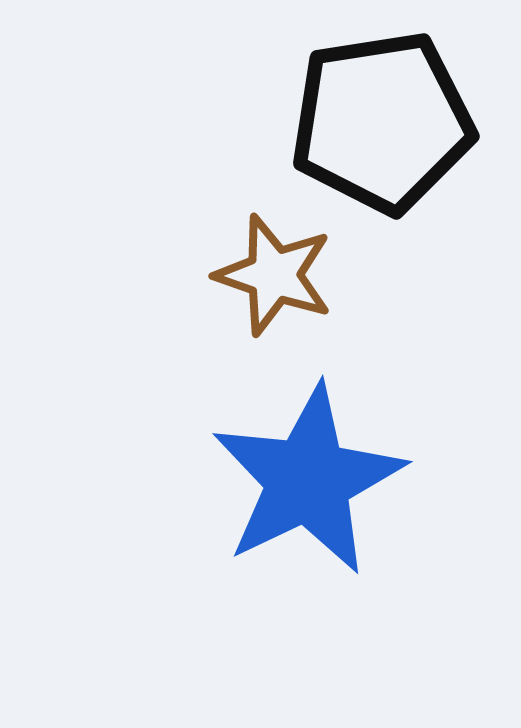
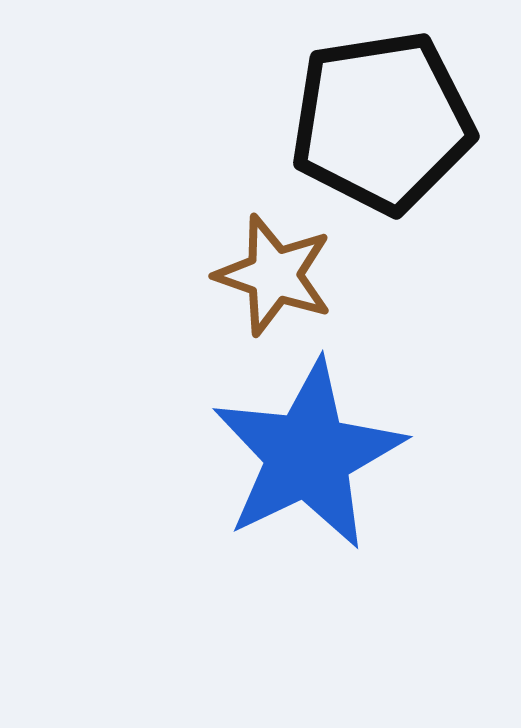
blue star: moved 25 px up
